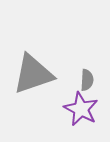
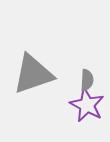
purple star: moved 6 px right, 4 px up
